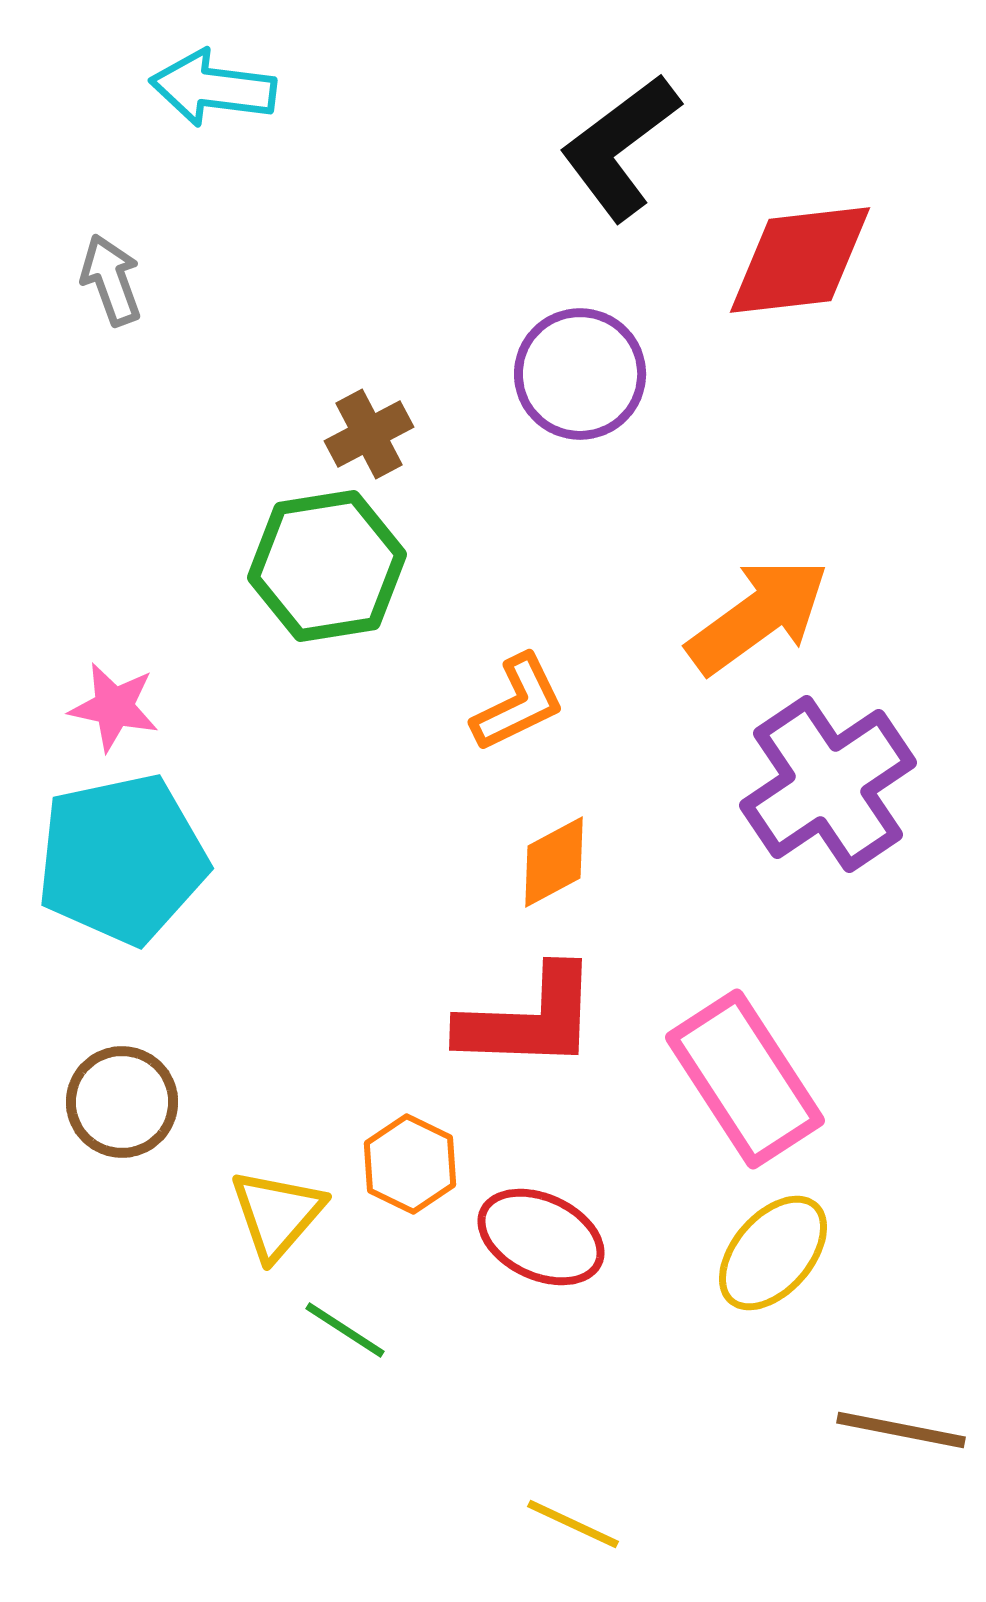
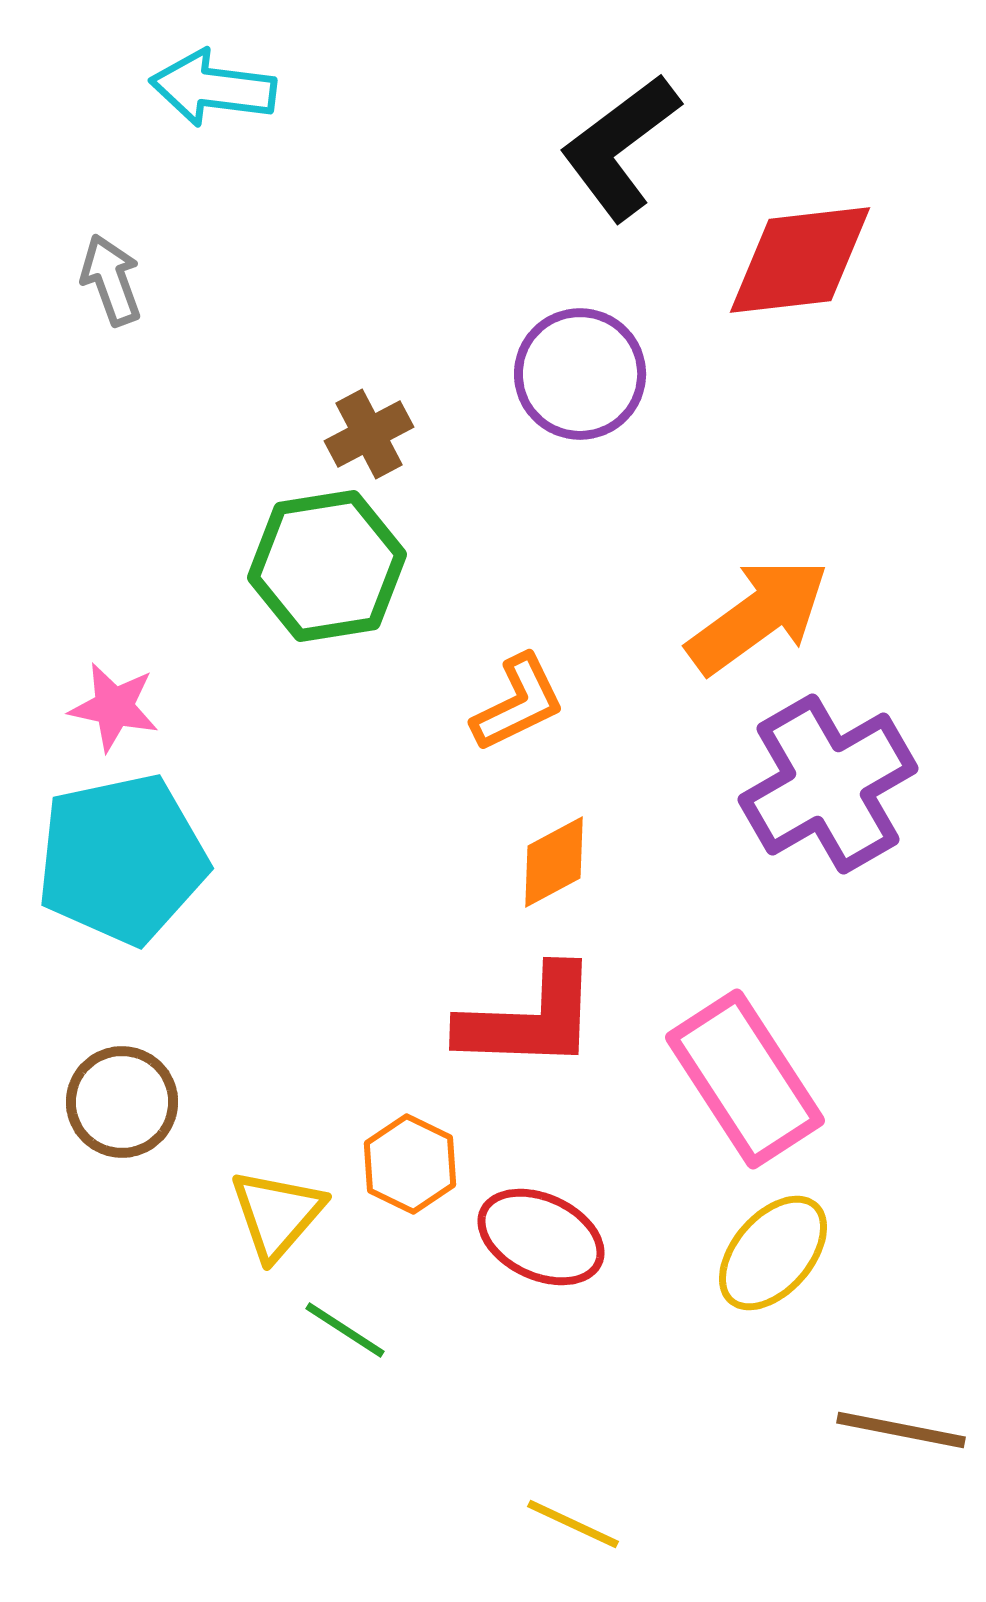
purple cross: rotated 4 degrees clockwise
